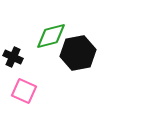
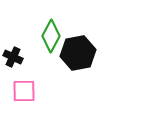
green diamond: rotated 48 degrees counterclockwise
pink square: rotated 25 degrees counterclockwise
